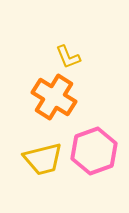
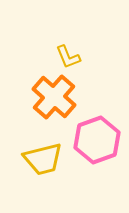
orange cross: rotated 9 degrees clockwise
pink hexagon: moved 3 px right, 11 px up
